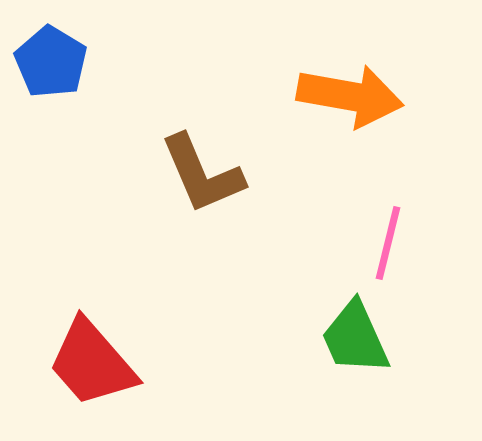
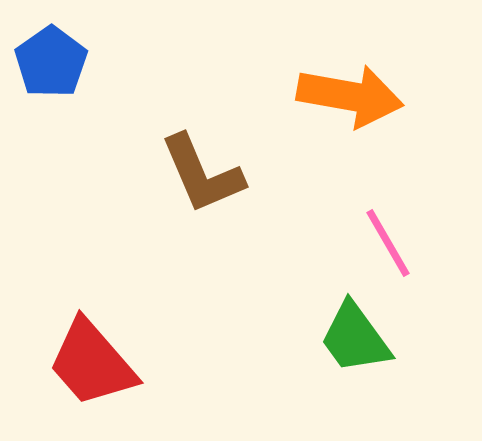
blue pentagon: rotated 6 degrees clockwise
pink line: rotated 44 degrees counterclockwise
green trapezoid: rotated 12 degrees counterclockwise
